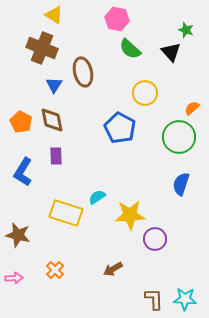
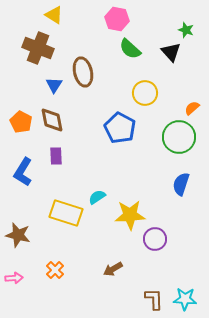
brown cross: moved 4 px left
